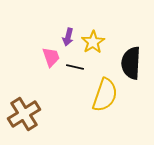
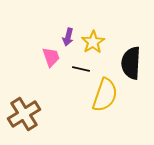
black line: moved 6 px right, 2 px down
